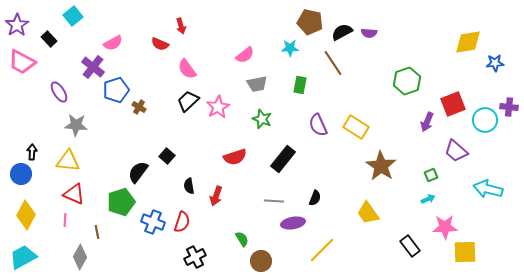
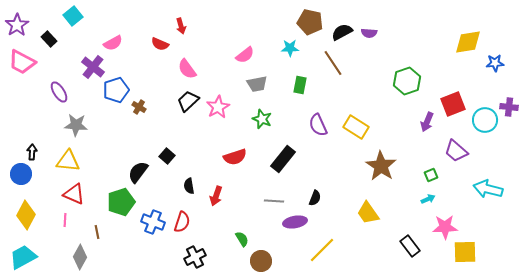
purple ellipse at (293, 223): moved 2 px right, 1 px up
